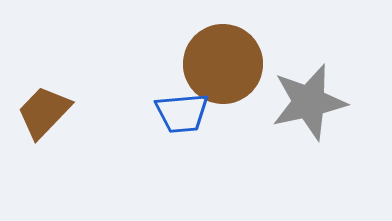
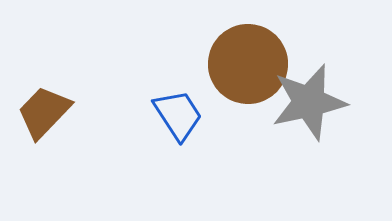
brown circle: moved 25 px right
blue trapezoid: moved 4 px left, 2 px down; rotated 118 degrees counterclockwise
